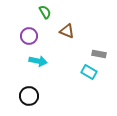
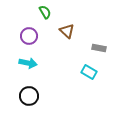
brown triangle: rotated 21 degrees clockwise
gray rectangle: moved 6 px up
cyan arrow: moved 10 px left, 2 px down
